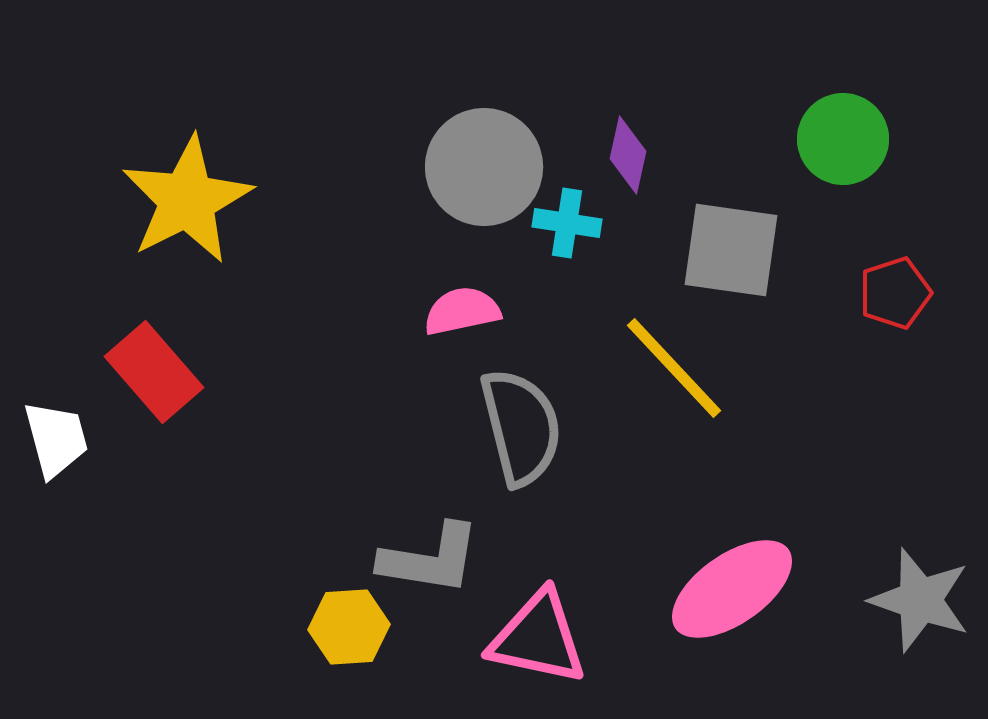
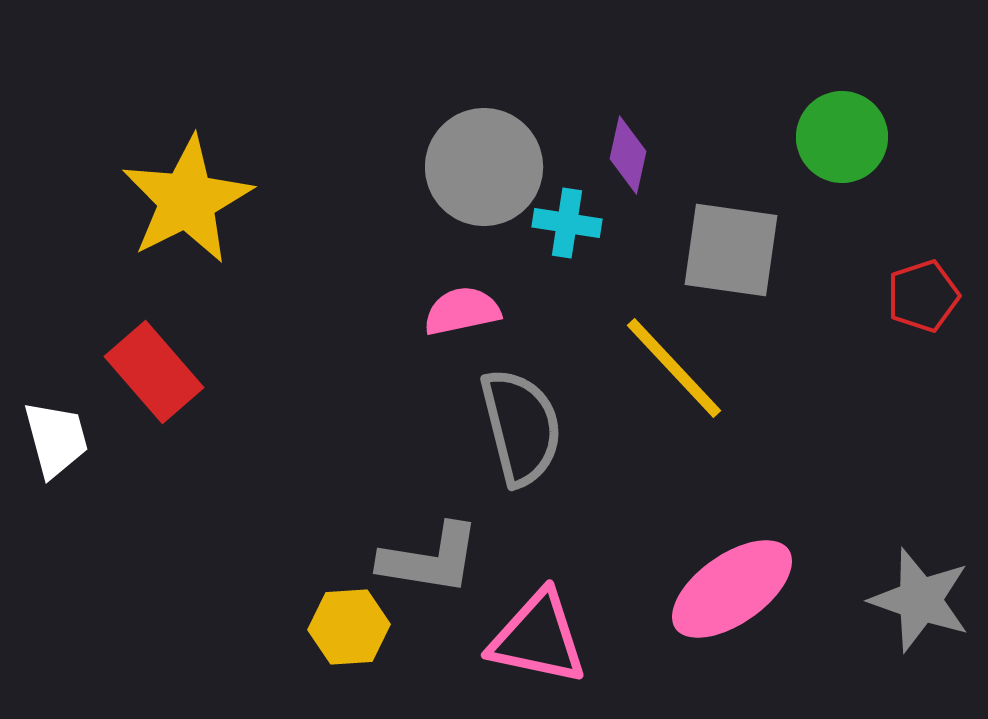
green circle: moved 1 px left, 2 px up
red pentagon: moved 28 px right, 3 px down
